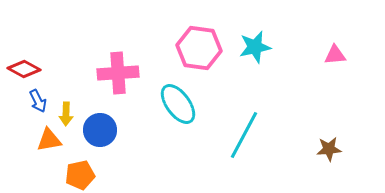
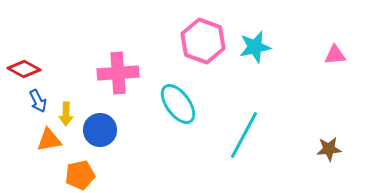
pink hexagon: moved 4 px right, 7 px up; rotated 12 degrees clockwise
